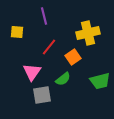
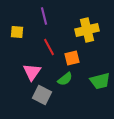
yellow cross: moved 1 px left, 3 px up
red line: rotated 66 degrees counterclockwise
orange square: moved 1 px left, 1 px down; rotated 21 degrees clockwise
green semicircle: moved 2 px right
gray square: rotated 36 degrees clockwise
